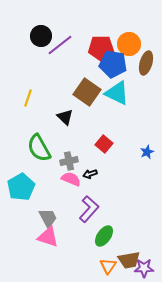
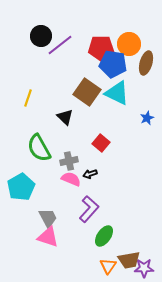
red square: moved 3 px left, 1 px up
blue star: moved 34 px up
